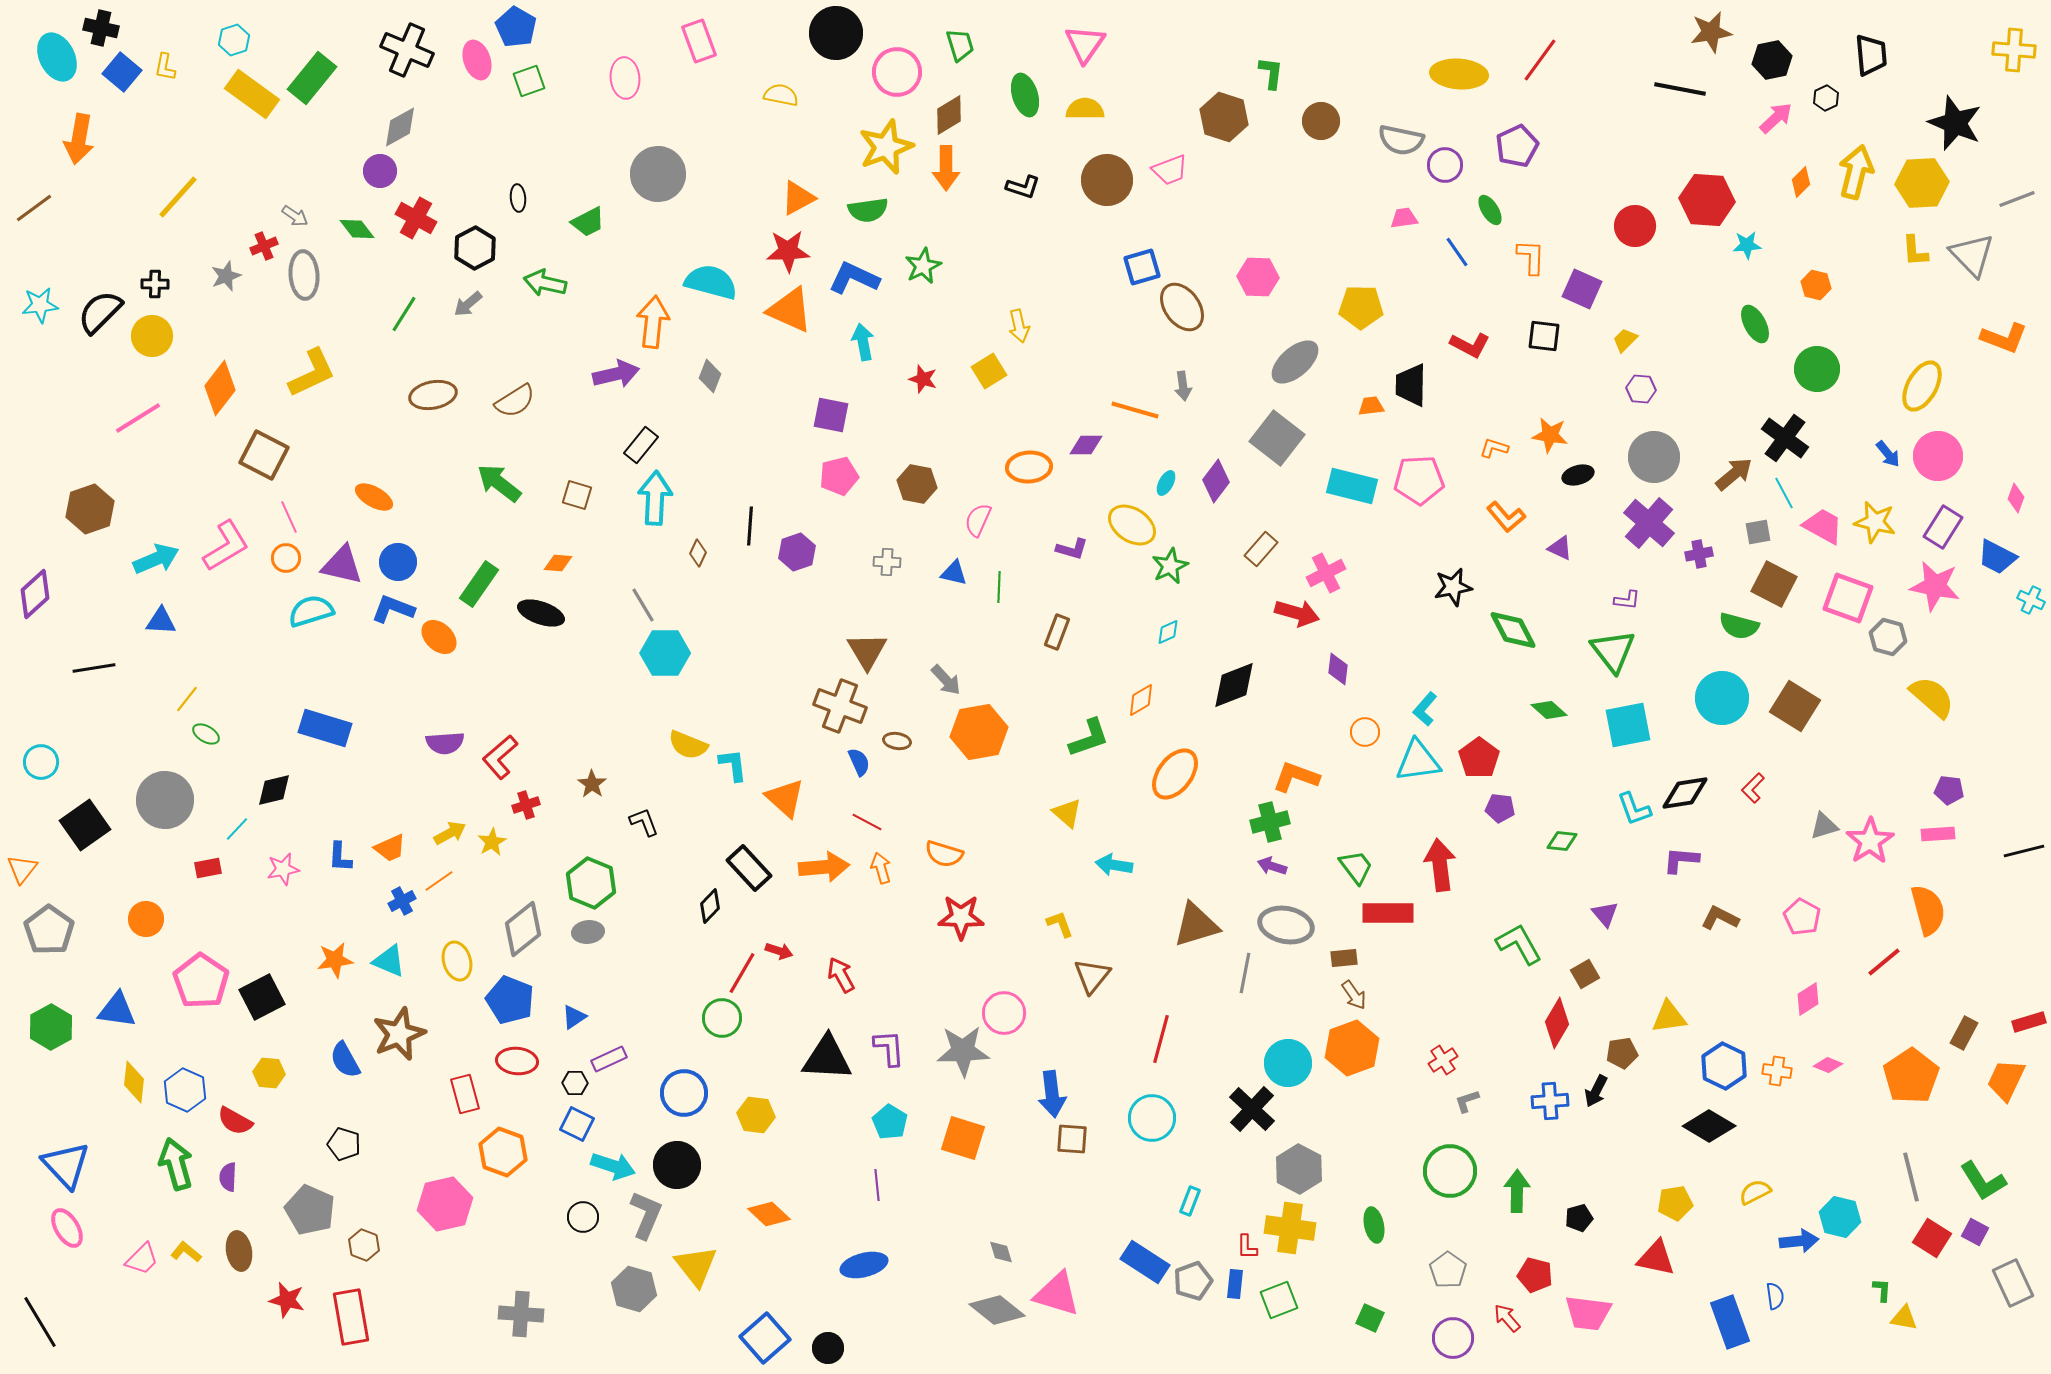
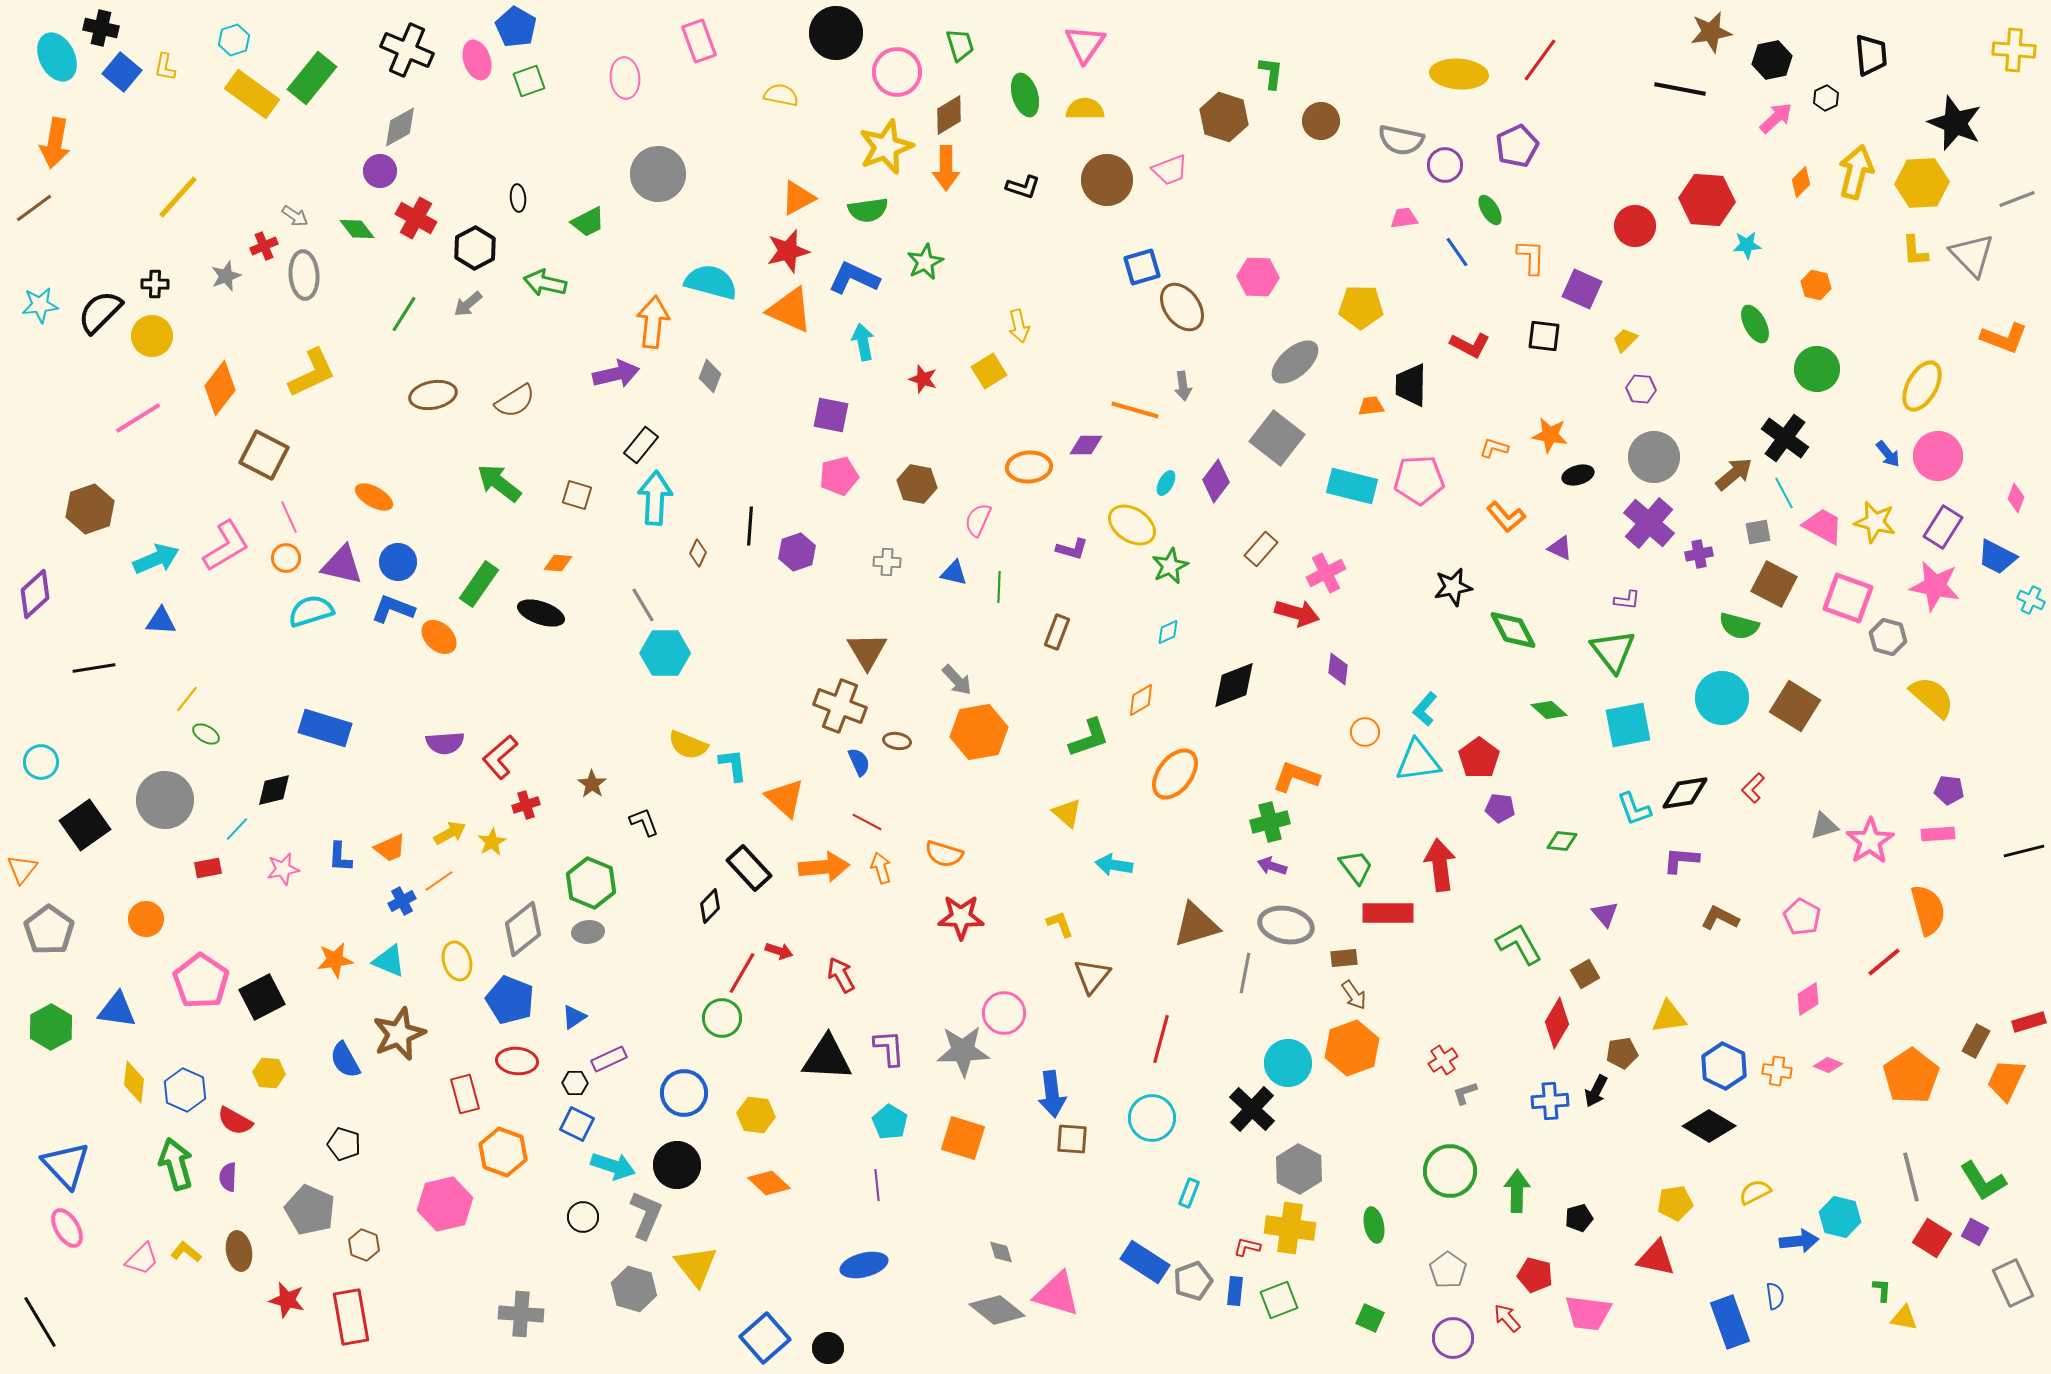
orange arrow at (79, 139): moved 24 px left, 4 px down
red star at (788, 251): rotated 12 degrees counterclockwise
green star at (923, 266): moved 2 px right, 4 px up
gray arrow at (946, 680): moved 11 px right
brown rectangle at (1964, 1033): moved 12 px right, 8 px down
gray L-shape at (1467, 1101): moved 2 px left, 8 px up
cyan rectangle at (1190, 1201): moved 1 px left, 8 px up
orange diamond at (769, 1214): moved 31 px up
red L-shape at (1247, 1247): rotated 104 degrees clockwise
blue rectangle at (1235, 1284): moved 7 px down
